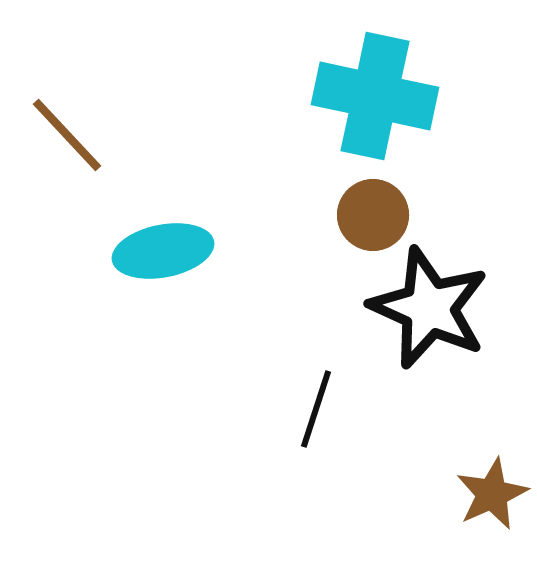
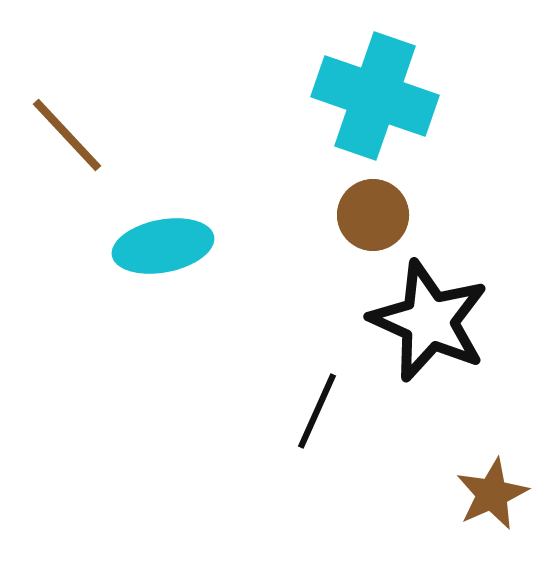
cyan cross: rotated 7 degrees clockwise
cyan ellipse: moved 5 px up
black star: moved 13 px down
black line: moved 1 px right, 2 px down; rotated 6 degrees clockwise
